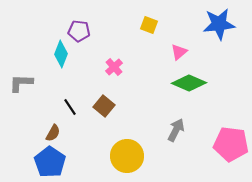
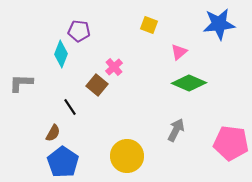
brown square: moved 7 px left, 21 px up
pink pentagon: moved 1 px up
blue pentagon: moved 13 px right
